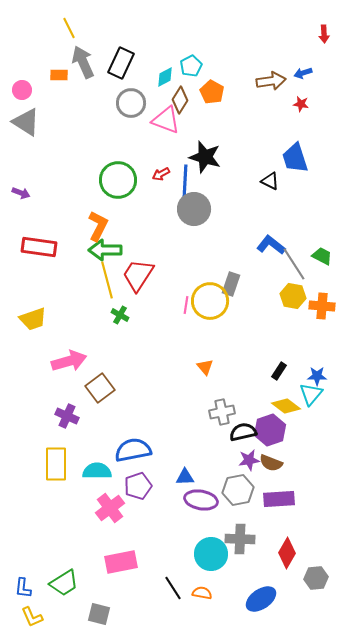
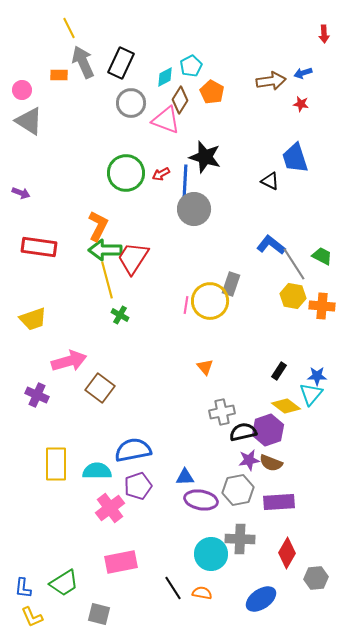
gray triangle at (26, 122): moved 3 px right, 1 px up
green circle at (118, 180): moved 8 px right, 7 px up
red trapezoid at (138, 275): moved 5 px left, 17 px up
brown square at (100, 388): rotated 16 degrees counterclockwise
purple cross at (67, 416): moved 30 px left, 21 px up
purple hexagon at (270, 430): moved 2 px left
purple rectangle at (279, 499): moved 3 px down
